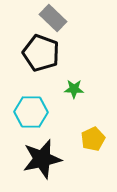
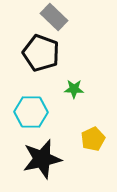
gray rectangle: moved 1 px right, 1 px up
